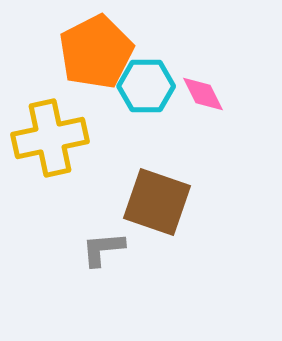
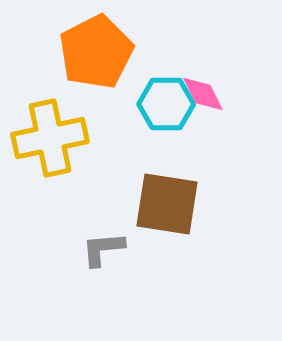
cyan hexagon: moved 20 px right, 18 px down
brown square: moved 10 px right, 2 px down; rotated 10 degrees counterclockwise
